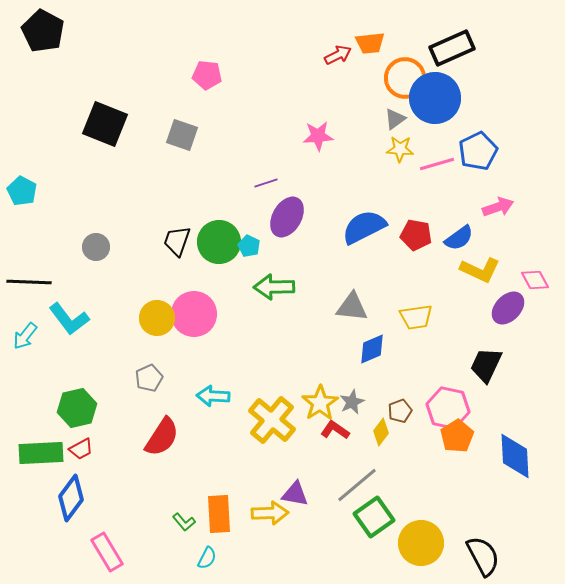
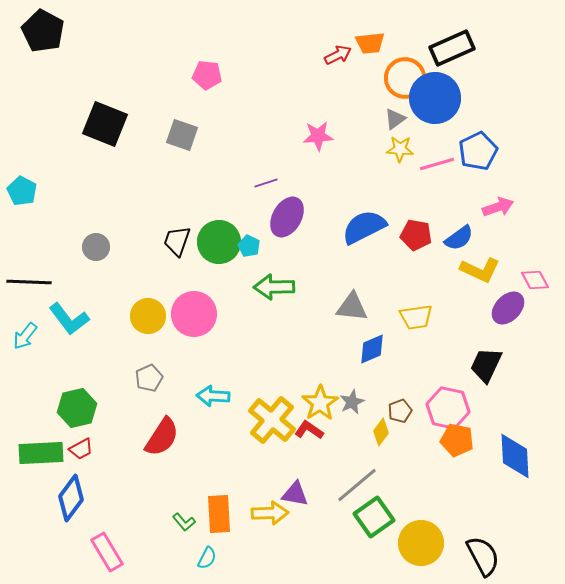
yellow circle at (157, 318): moved 9 px left, 2 px up
red L-shape at (335, 430): moved 26 px left
orange pentagon at (457, 436): moved 4 px down; rotated 28 degrees counterclockwise
